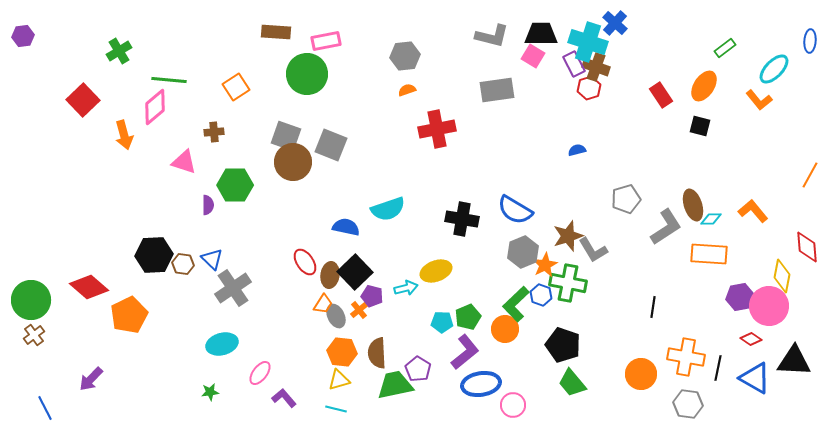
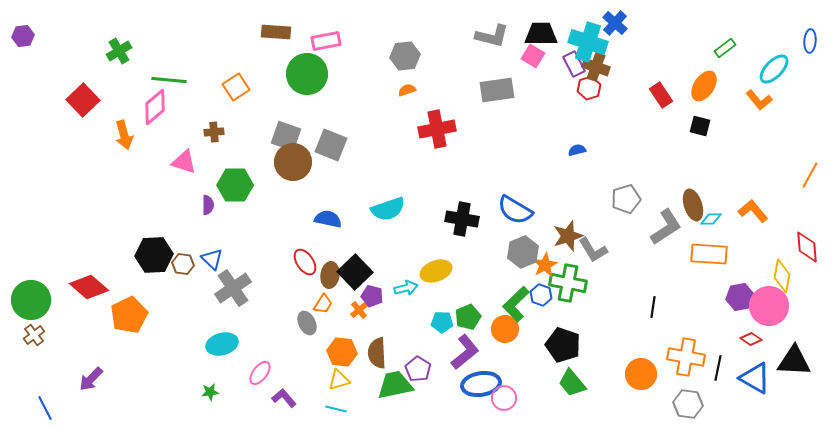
blue semicircle at (346, 227): moved 18 px left, 8 px up
gray ellipse at (336, 316): moved 29 px left, 7 px down
pink circle at (513, 405): moved 9 px left, 7 px up
